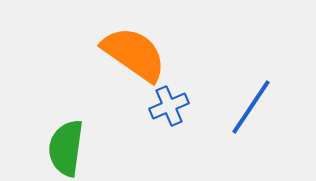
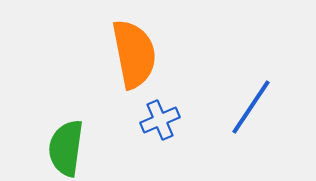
orange semicircle: rotated 44 degrees clockwise
blue cross: moved 9 px left, 14 px down
